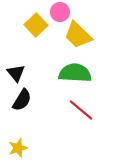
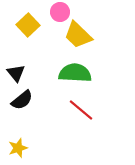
yellow square: moved 8 px left
black semicircle: rotated 20 degrees clockwise
